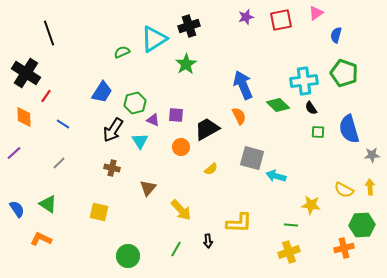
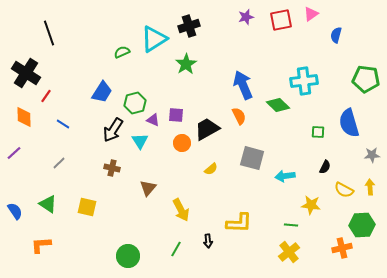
pink triangle at (316, 13): moved 5 px left, 1 px down
green pentagon at (344, 73): moved 22 px right, 6 px down; rotated 12 degrees counterclockwise
black semicircle at (311, 108): moved 14 px right, 59 px down; rotated 120 degrees counterclockwise
blue semicircle at (349, 129): moved 6 px up
orange circle at (181, 147): moved 1 px right, 4 px up
cyan arrow at (276, 176): moved 9 px right; rotated 24 degrees counterclockwise
blue semicircle at (17, 209): moved 2 px left, 2 px down
yellow arrow at (181, 210): rotated 15 degrees clockwise
yellow square at (99, 212): moved 12 px left, 5 px up
orange L-shape at (41, 239): moved 6 px down; rotated 30 degrees counterclockwise
orange cross at (344, 248): moved 2 px left
yellow cross at (289, 252): rotated 20 degrees counterclockwise
